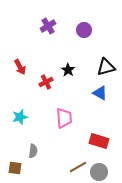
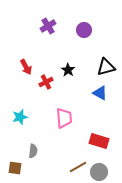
red arrow: moved 6 px right
